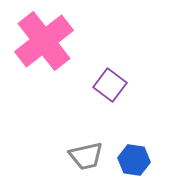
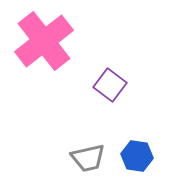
gray trapezoid: moved 2 px right, 2 px down
blue hexagon: moved 3 px right, 4 px up
